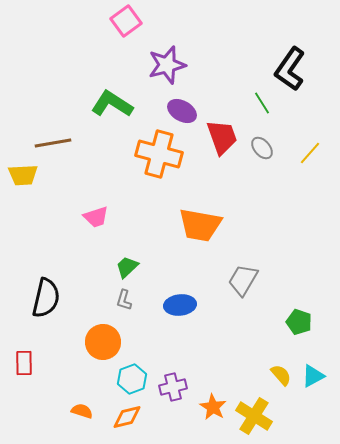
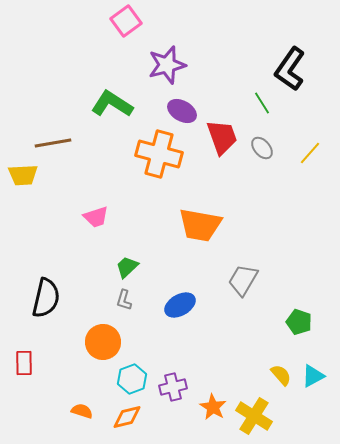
blue ellipse: rotated 24 degrees counterclockwise
